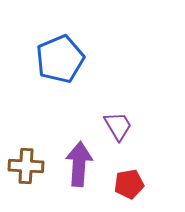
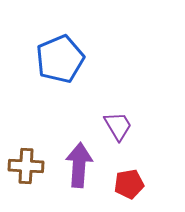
purple arrow: moved 1 px down
